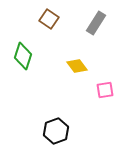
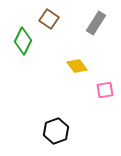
green diamond: moved 15 px up; rotated 8 degrees clockwise
